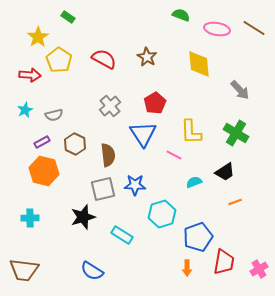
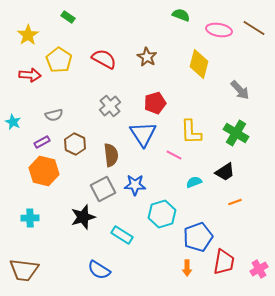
pink ellipse: moved 2 px right, 1 px down
yellow star: moved 10 px left, 2 px up
yellow diamond: rotated 20 degrees clockwise
red pentagon: rotated 15 degrees clockwise
cyan star: moved 12 px left, 12 px down; rotated 21 degrees counterclockwise
brown semicircle: moved 3 px right
gray square: rotated 15 degrees counterclockwise
blue semicircle: moved 7 px right, 1 px up
